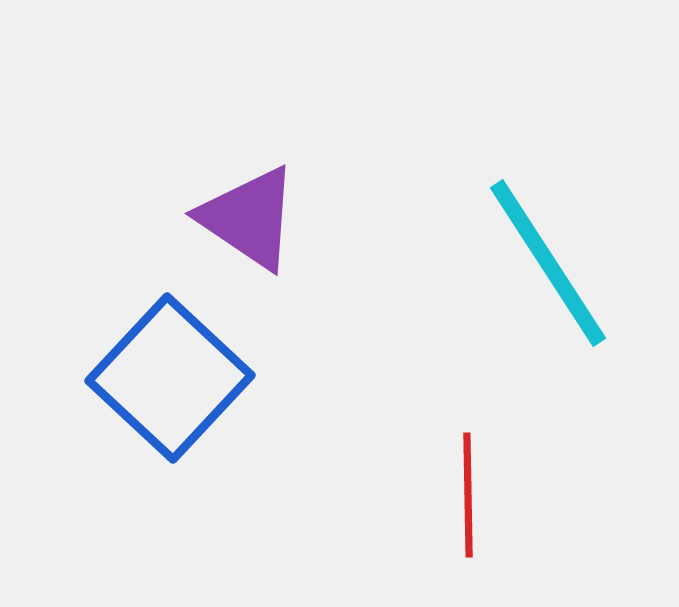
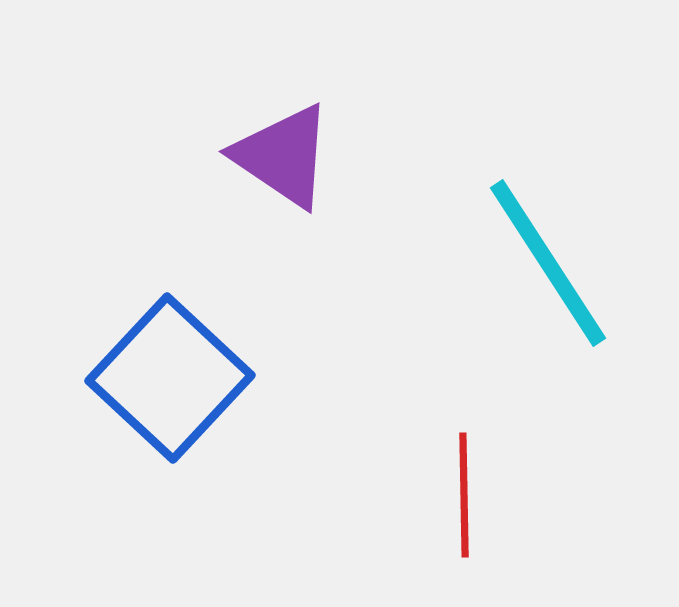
purple triangle: moved 34 px right, 62 px up
red line: moved 4 px left
